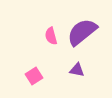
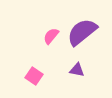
pink semicircle: rotated 54 degrees clockwise
pink square: rotated 24 degrees counterclockwise
